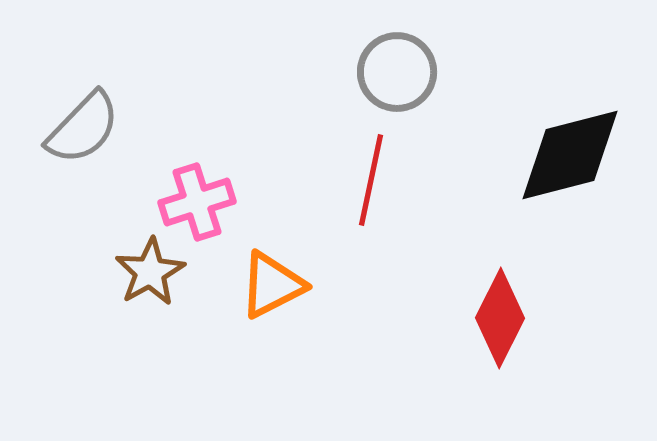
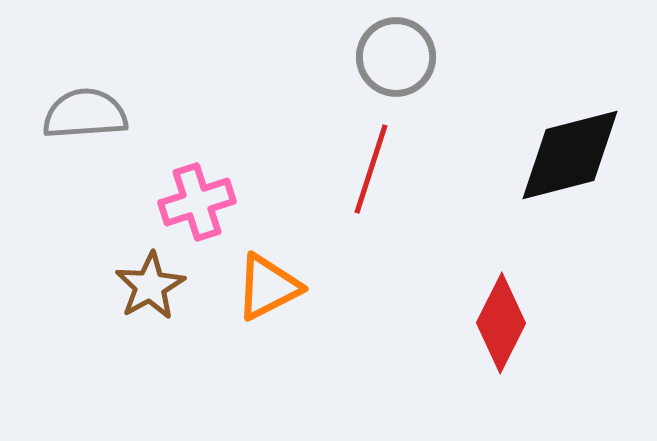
gray circle: moved 1 px left, 15 px up
gray semicircle: moved 2 px right, 14 px up; rotated 138 degrees counterclockwise
red line: moved 11 px up; rotated 6 degrees clockwise
brown star: moved 14 px down
orange triangle: moved 4 px left, 2 px down
red diamond: moved 1 px right, 5 px down
